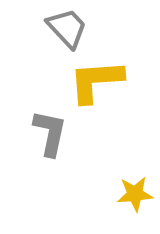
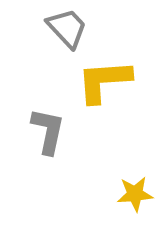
yellow L-shape: moved 8 px right
gray L-shape: moved 2 px left, 2 px up
